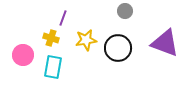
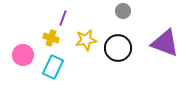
gray circle: moved 2 px left
cyan rectangle: rotated 15 degrees clockwise
